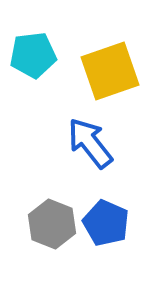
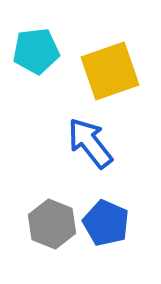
cyan pentagon: moved 3 px right, 4 px up
